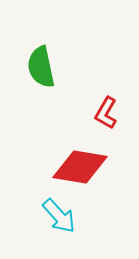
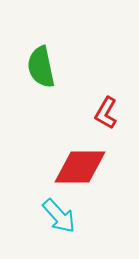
red diamond: rotated 10 degrees counterclockwise
